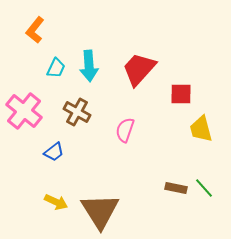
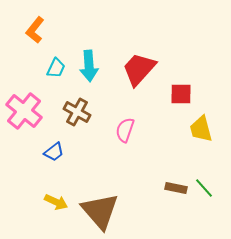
brown triangle: rotated 9 degrees counterclockwise
